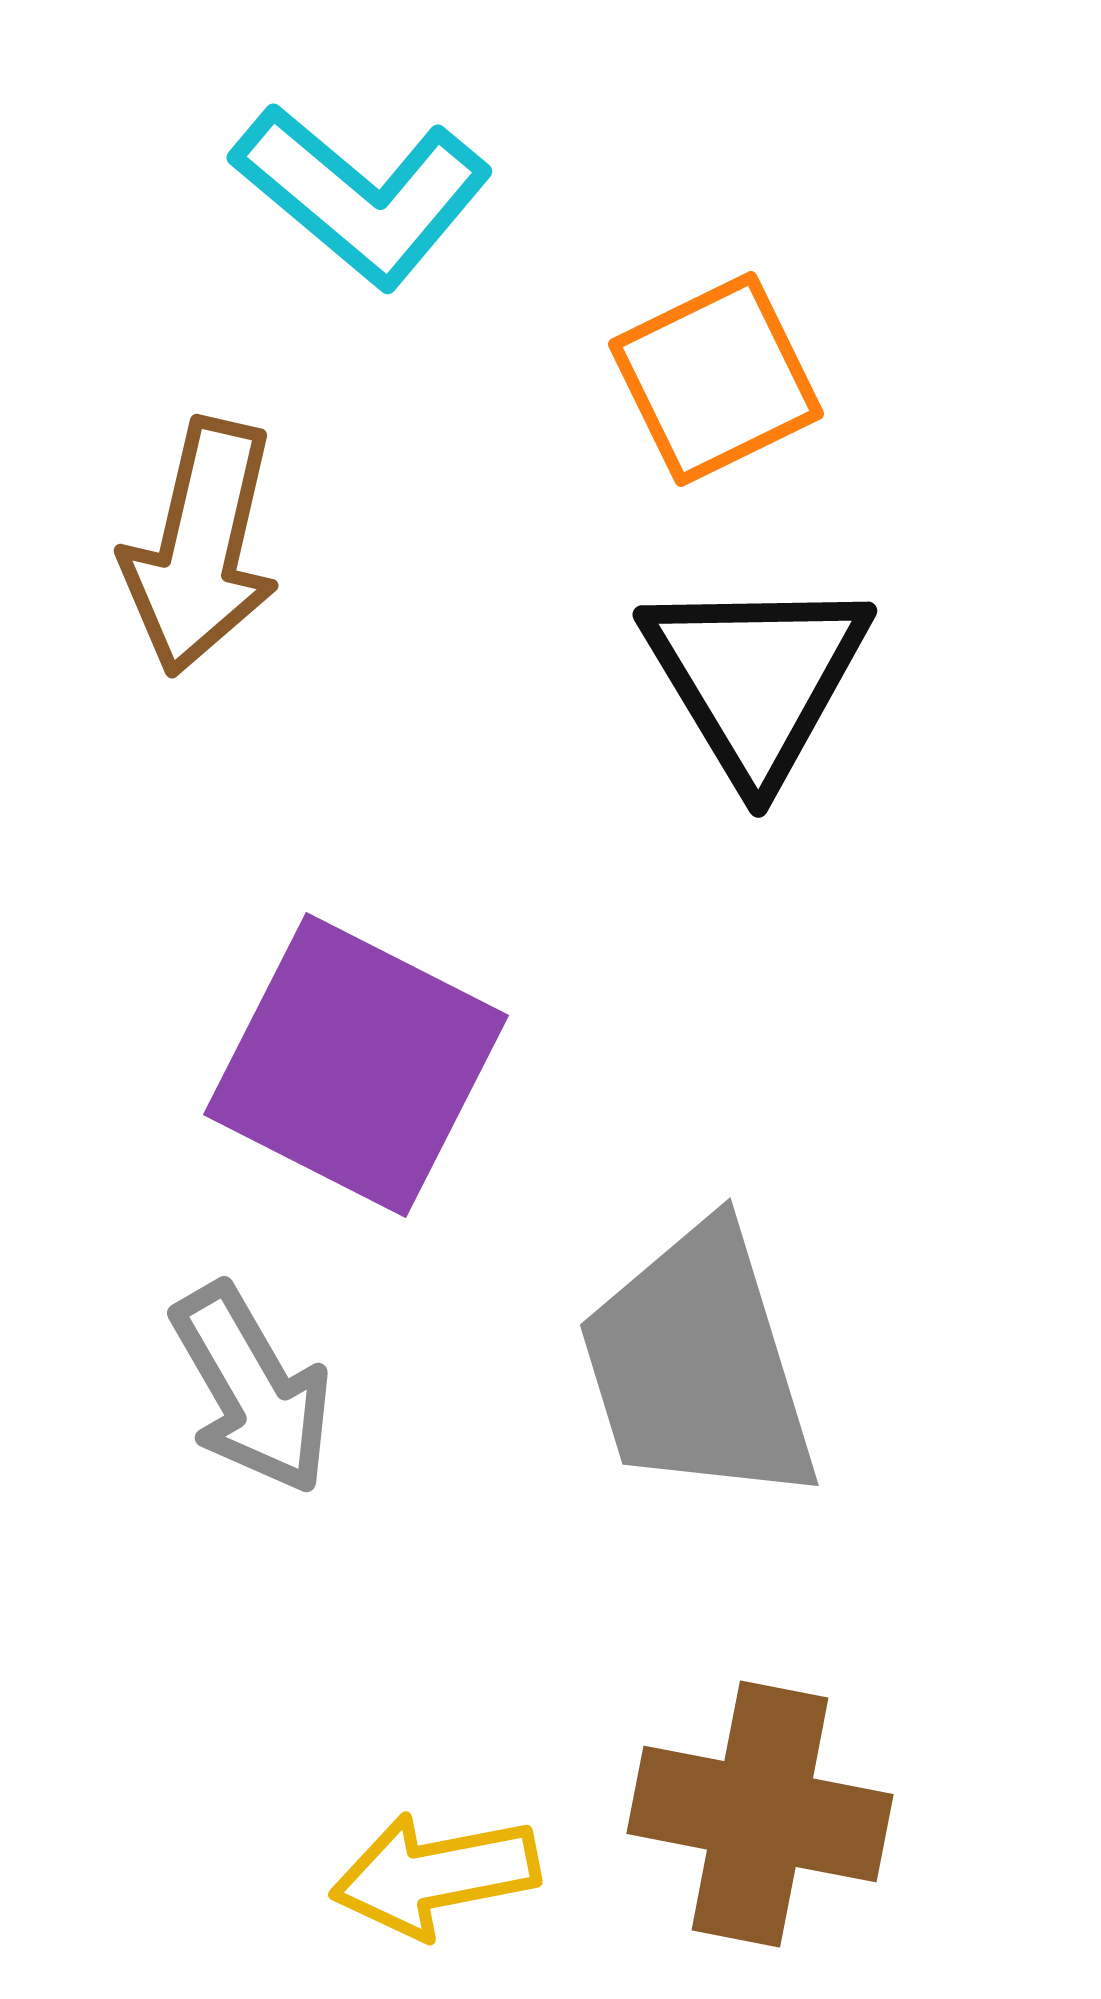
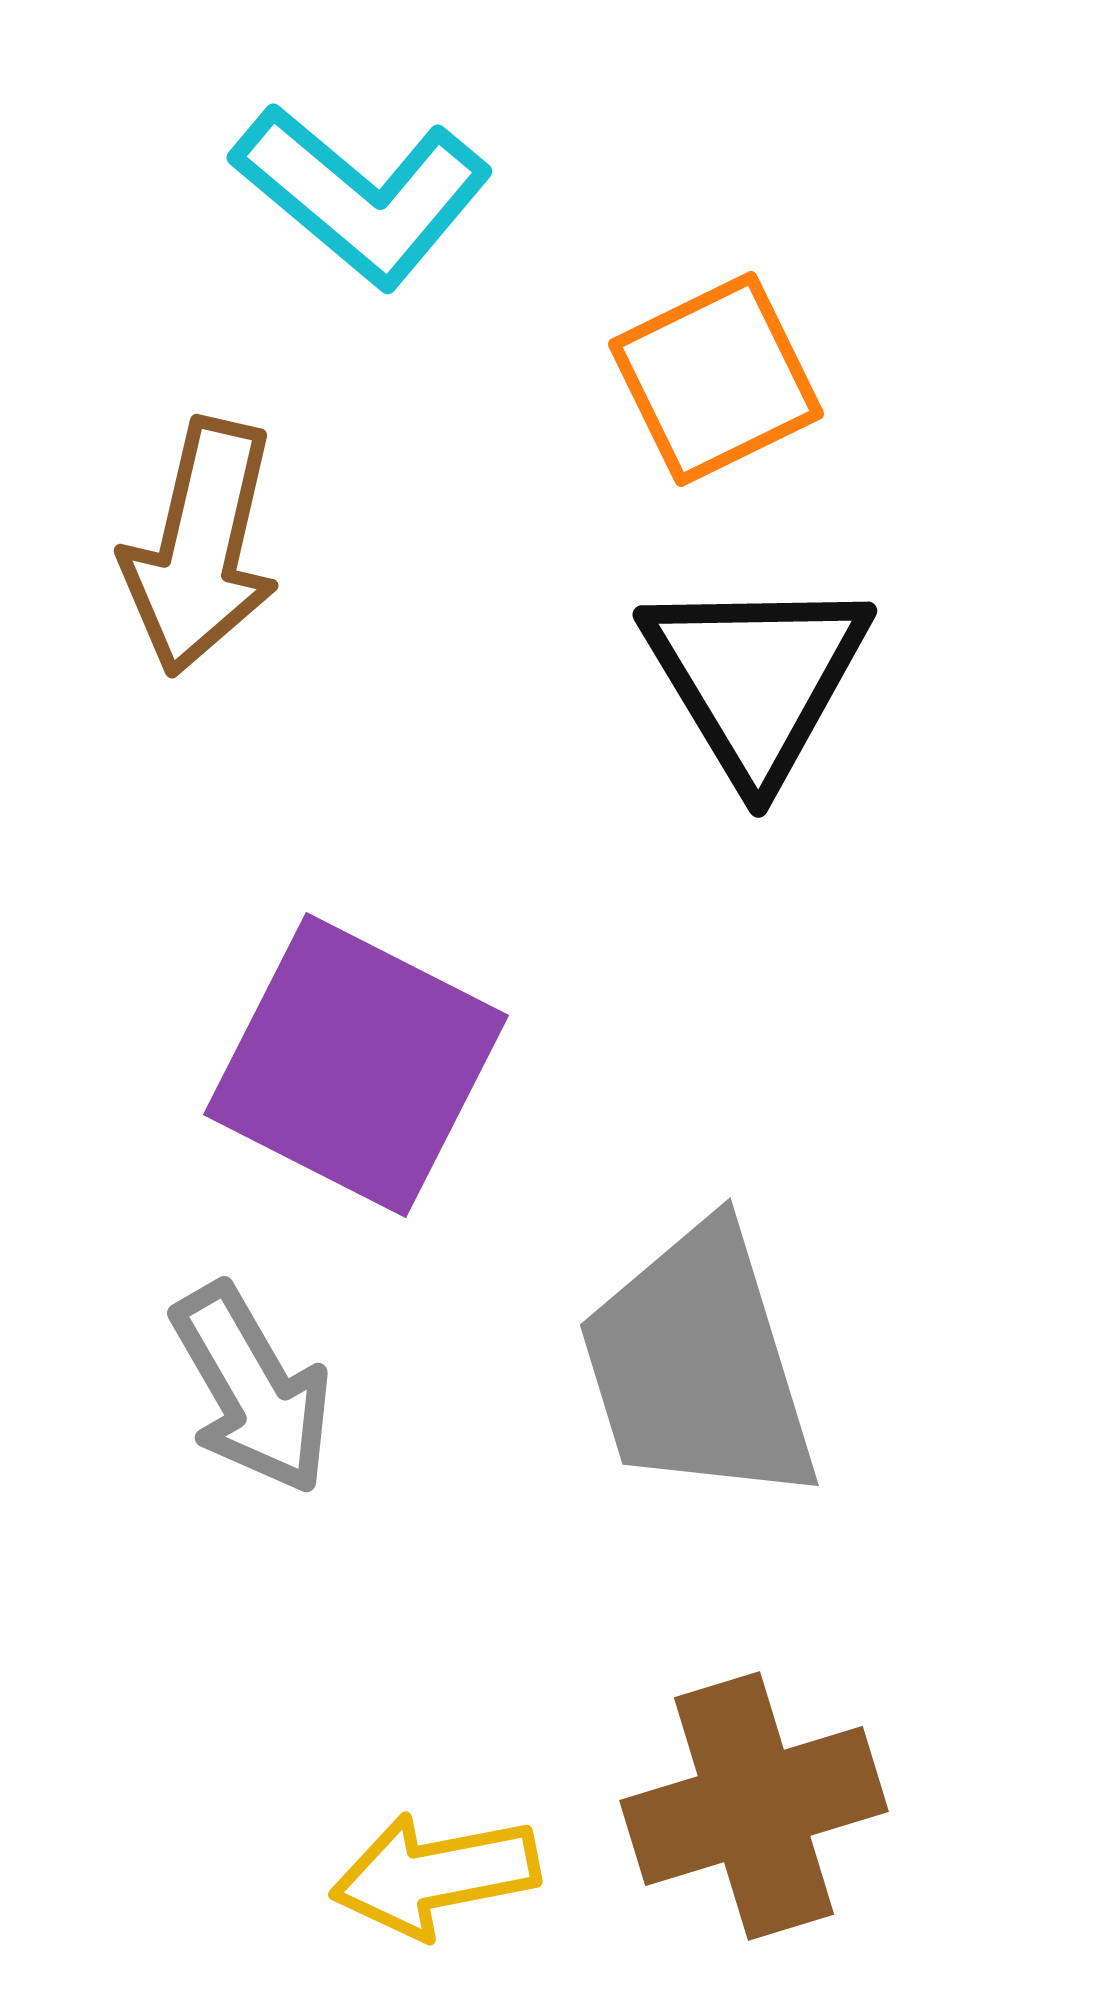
brown cross: moved 6 px left, 8 px up; rotated 28 degrees counterclockwise
